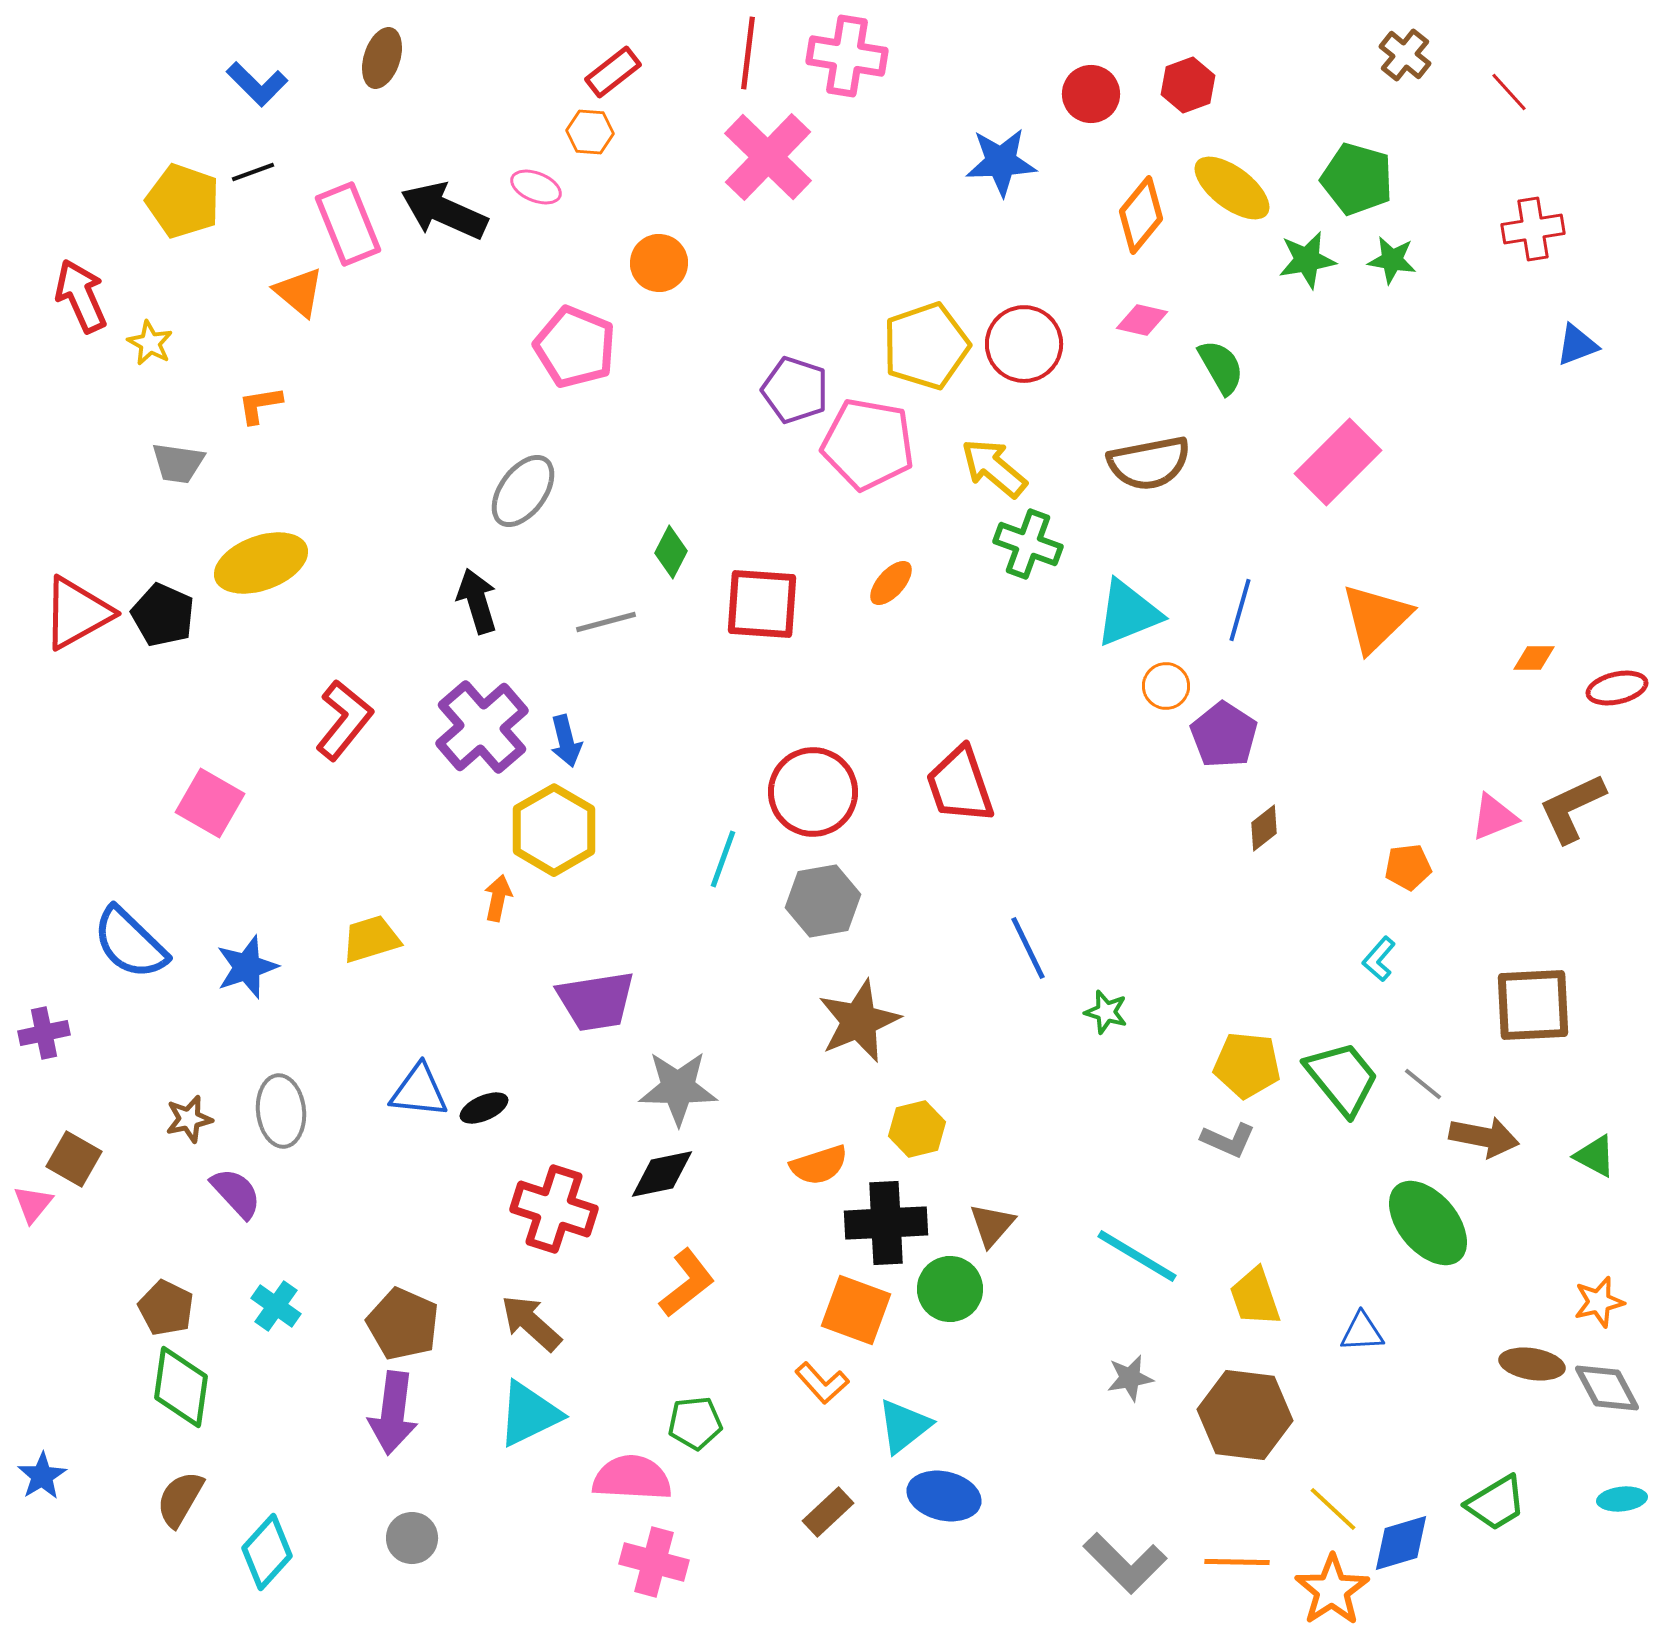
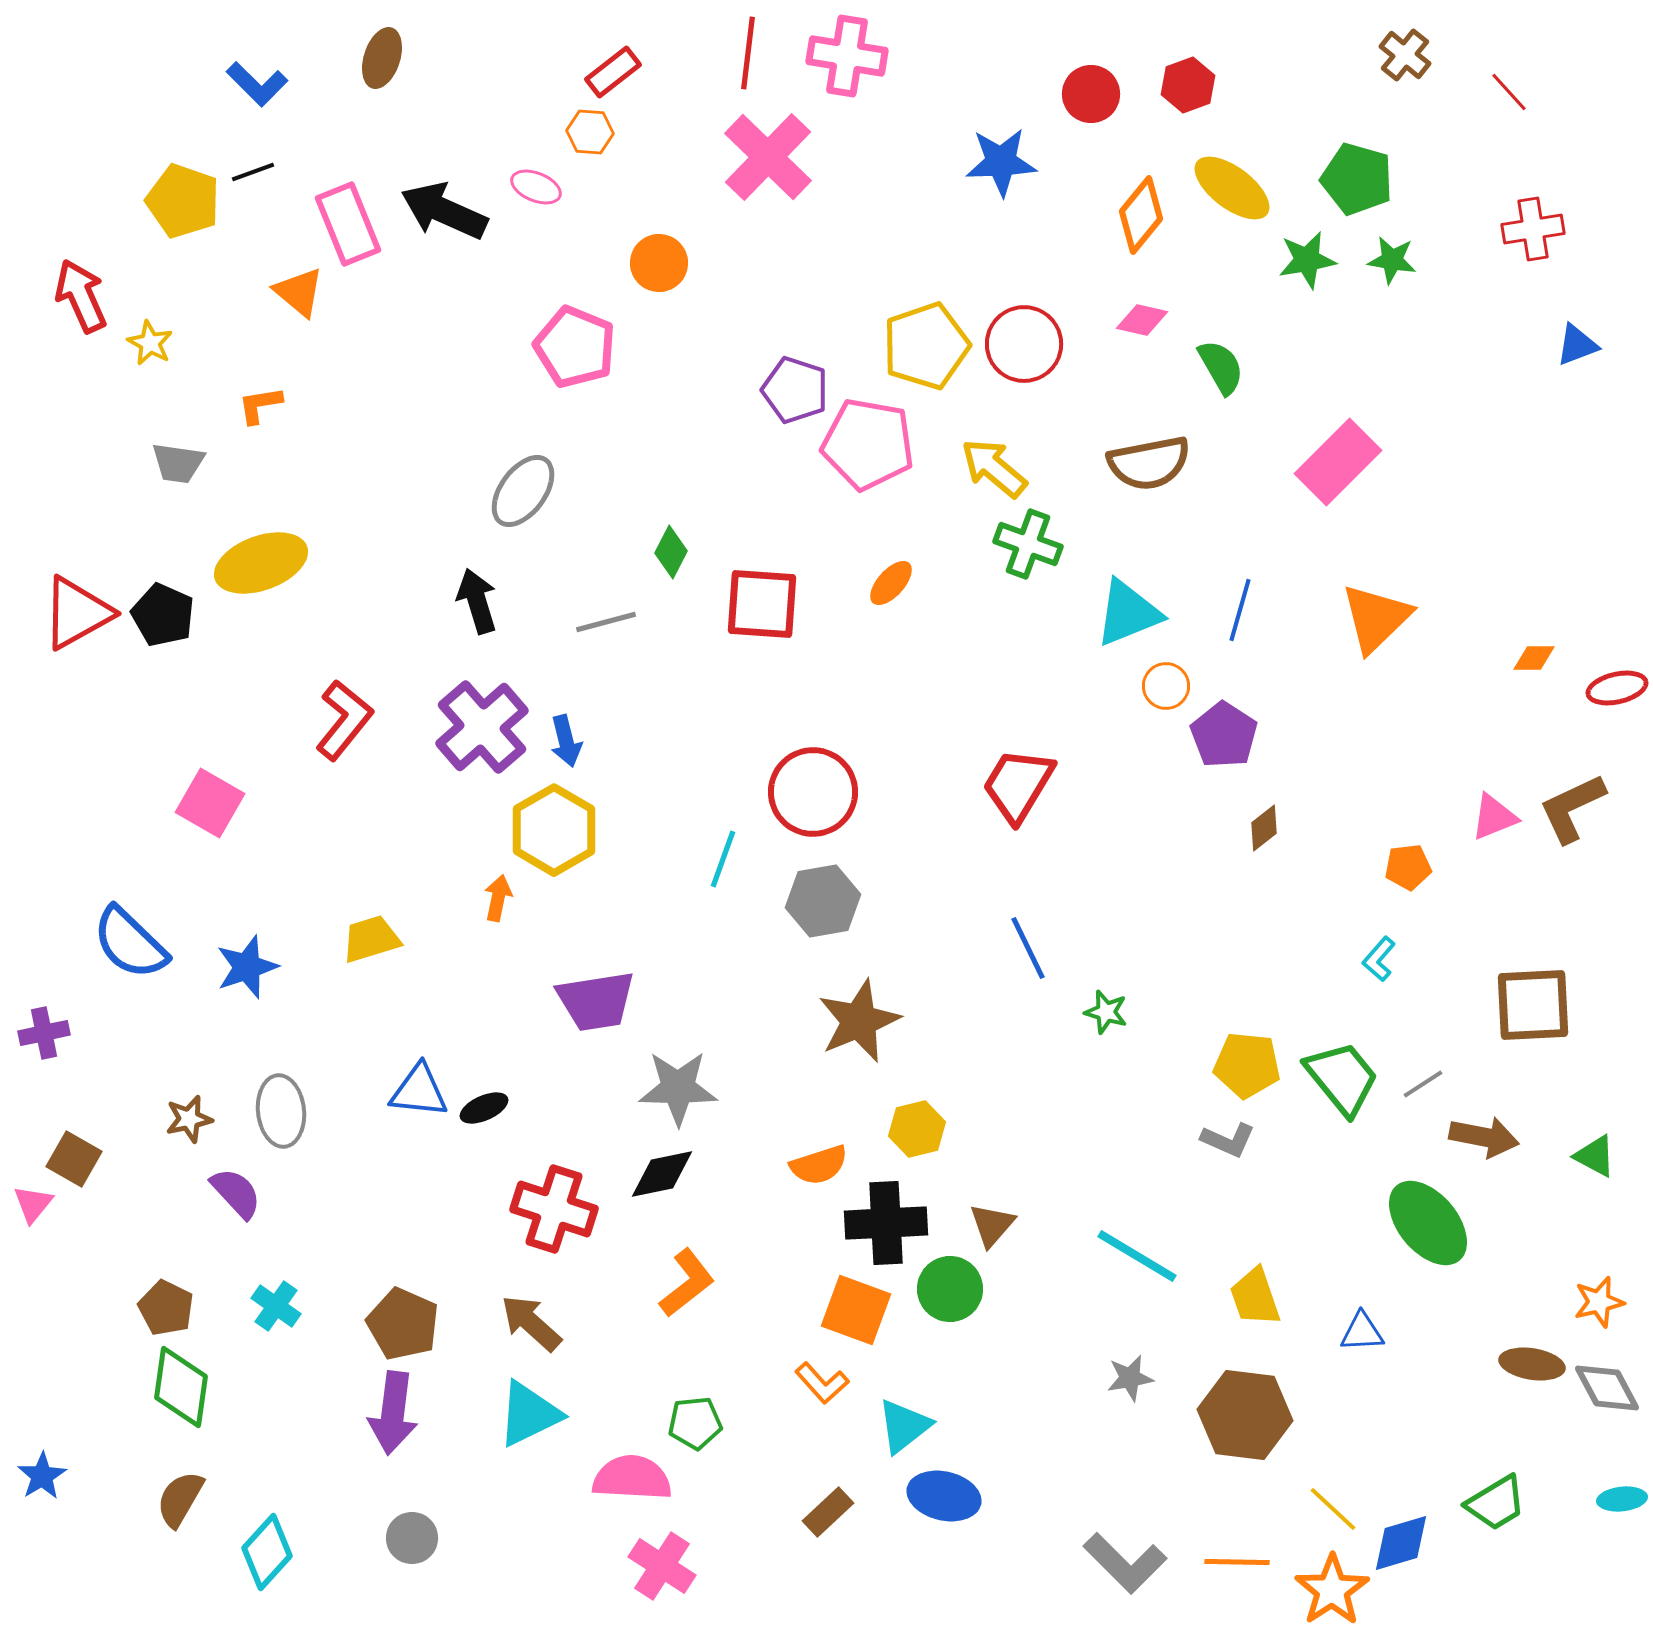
red trapezoid at (960, 785): moved 58 px right; rotated 50 degrees clockwise
gray line at (1423, 1084): rotated 72 degrees counterclockwise
pink cross at (654, 1562): moved 8 px right, 4 px down; rotated 18 degrees clockwise
